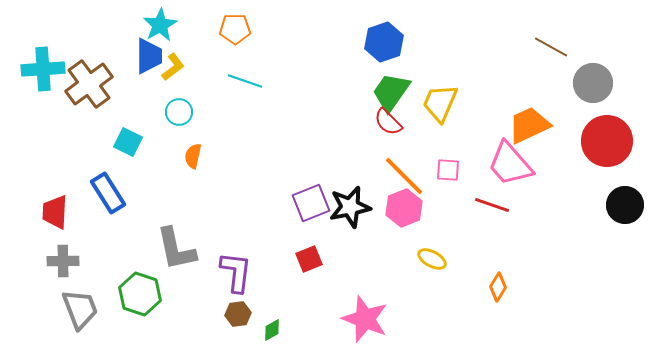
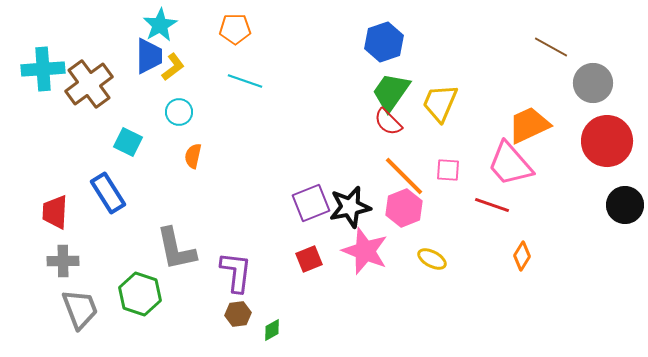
orange diamond: moved 24 px right, 31 px up
pink star: moved 68 px up
